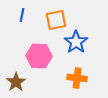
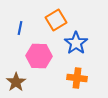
blue line: moved 2 px left, 13 px down
orange square: rotated 20 degrees counterclockwise
blue star: moved 1 px down
